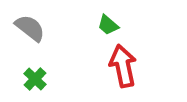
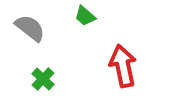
green trapezoid: moved 23 px left, 9 px up
green cross: moved 8 px right
